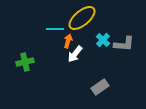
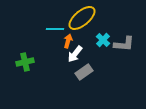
gray rectangle: moved 16 px left, 15 px up
